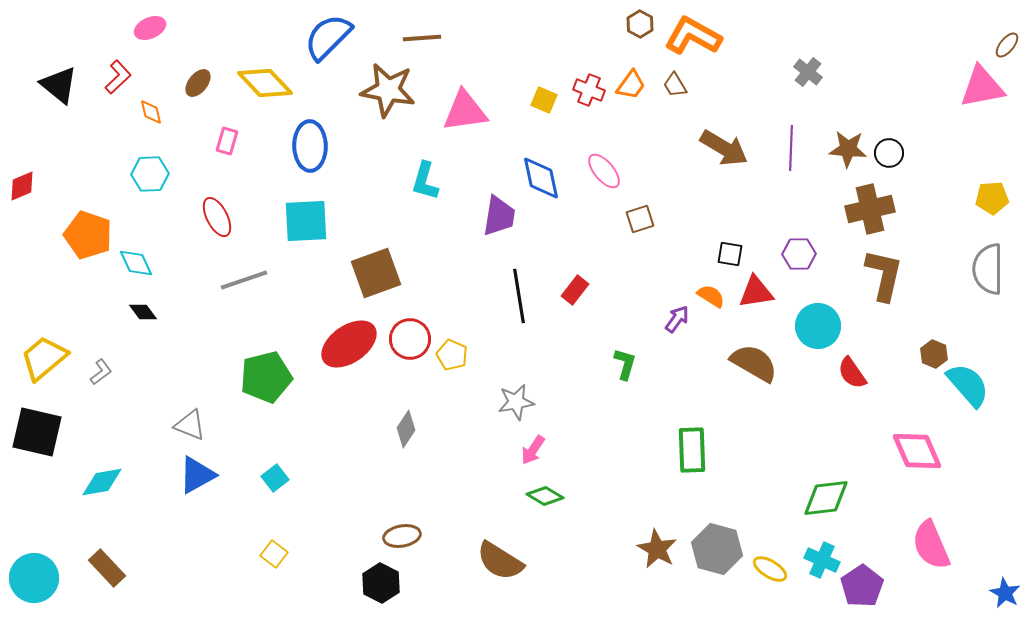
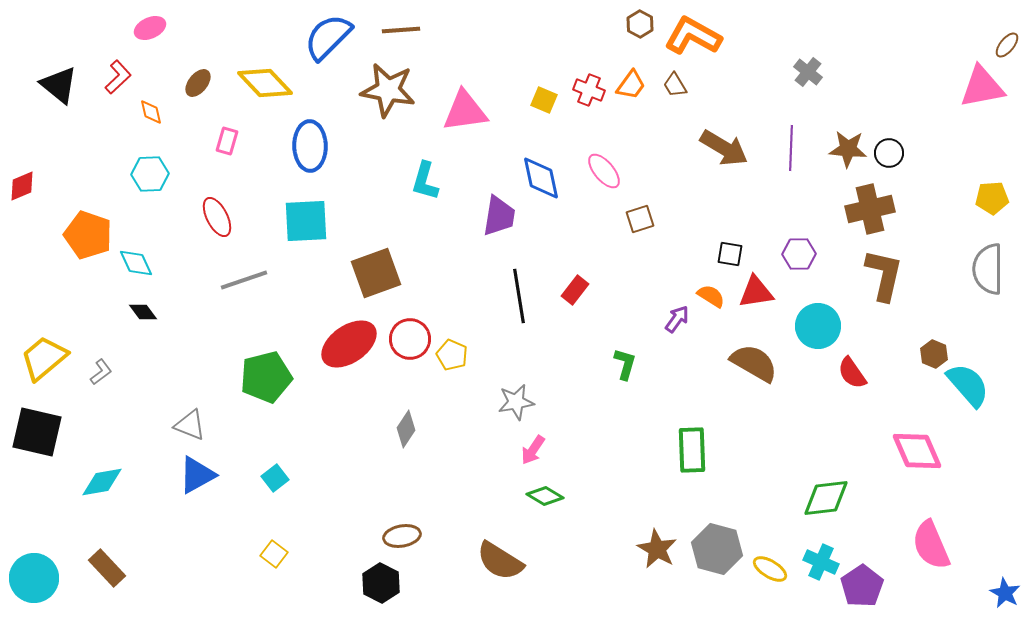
brown line at (422, 38): moved 21 px left, 8 px up
cyan cross at (822, 560): moved 1 px left, 2 px down
